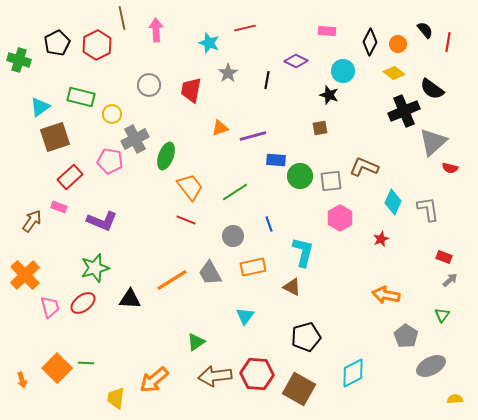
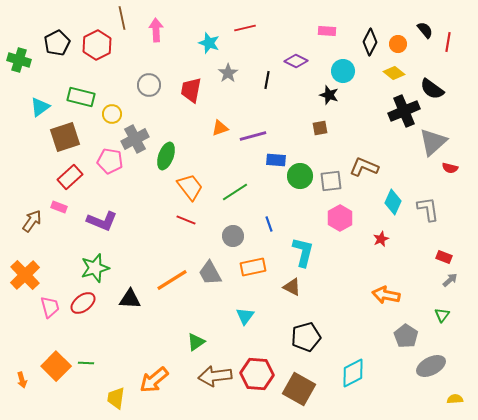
brown square at (55, 137): moved 10 px right
orange square at (57, 368): moved 1 px left, 2 px up
